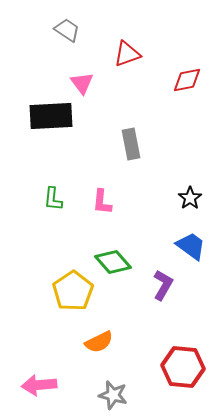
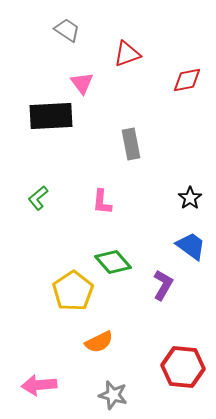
green L-shape: moved 15 px left, 1 px up; rotated 45 degrees clockwise
